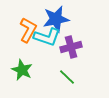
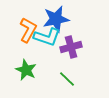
green star: moved 4 px right
green line: moved 2 px down
